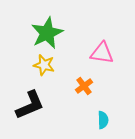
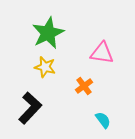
green star: moved 1 px right
yellow star: moved 1 px right, 2 px down
black L-shape: moved 3 px down; rotated 24 degrees counterclockwise
cyan semicircle: rotated 36 degrees counterclockwise
